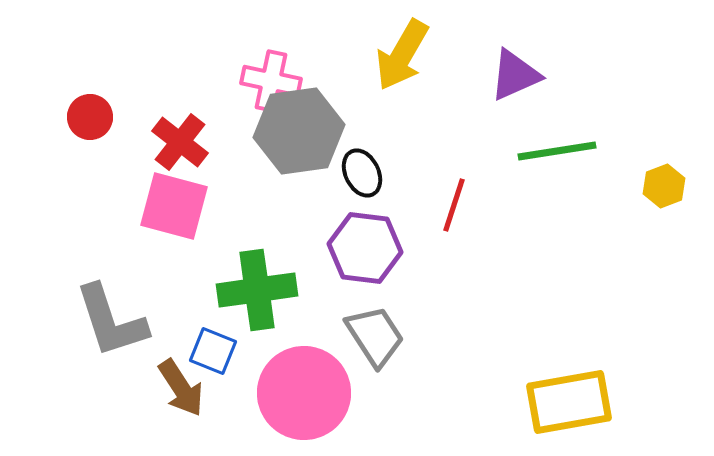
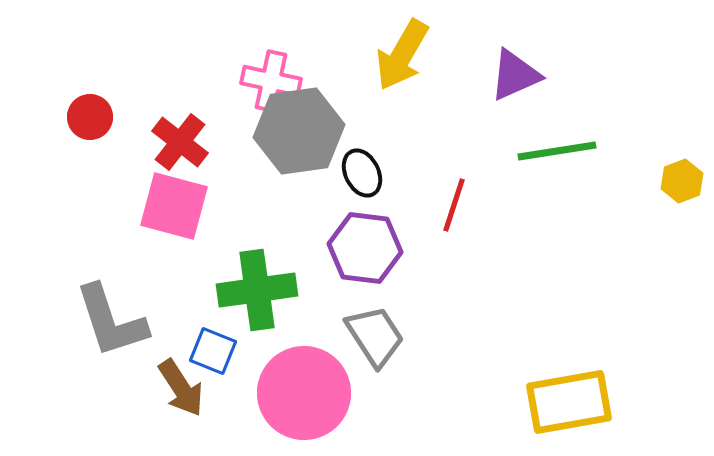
yellow hexagon: moved 18 px right, 5 px up
